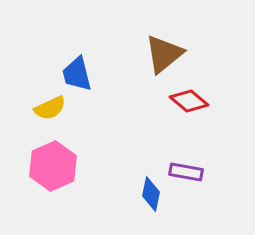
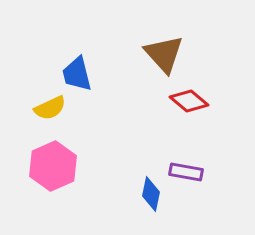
brown triangle: rotated 33 degrees counterclockwise
